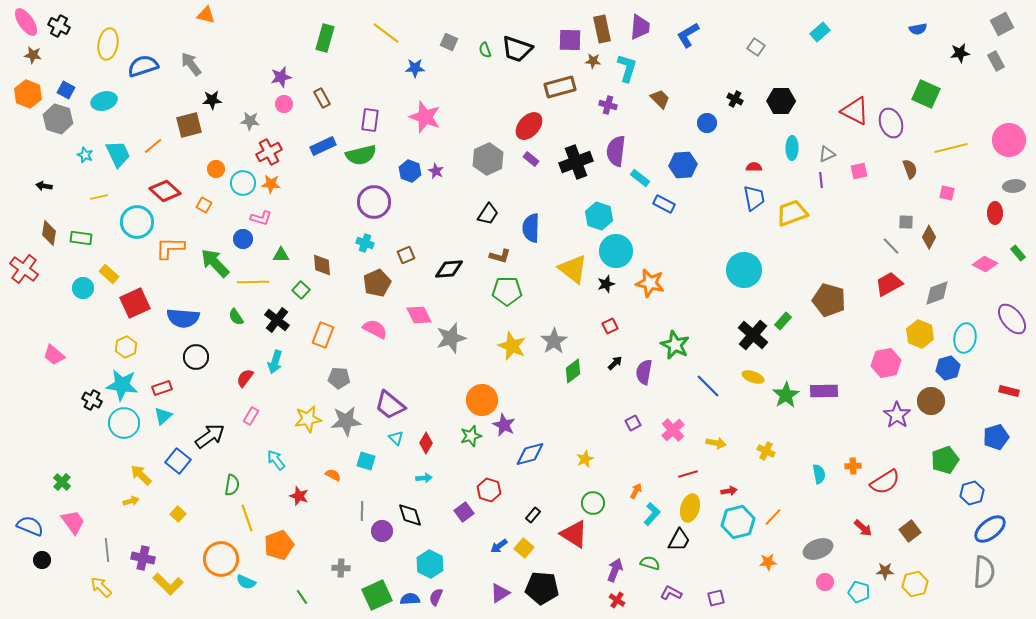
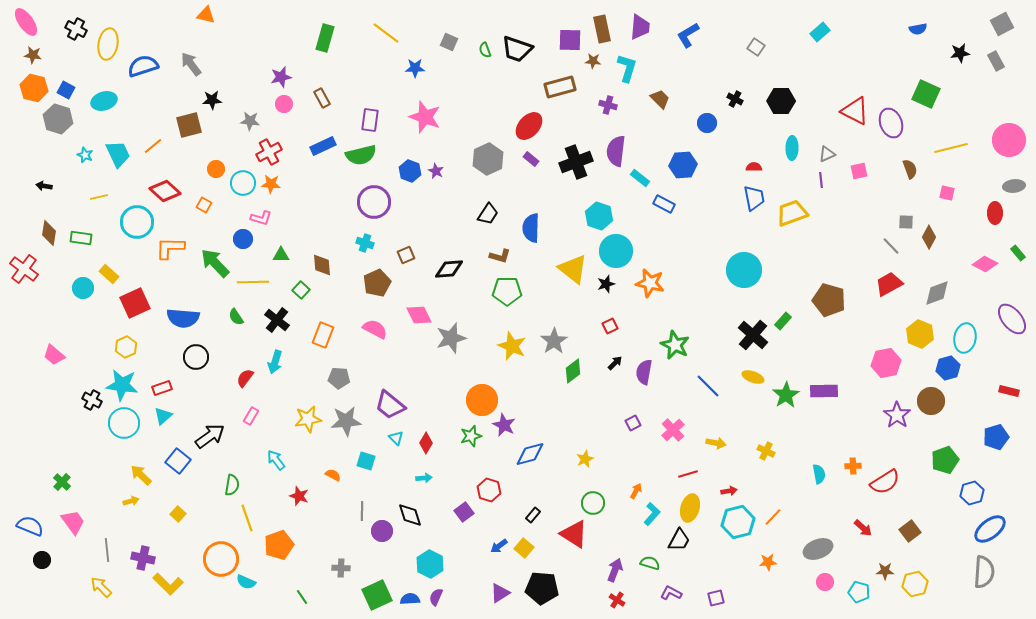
black cross at (59, 26): moved 17 px right, 3 px down
orange hexagon at (28, 94): moved 6 px right, 6 px up; rotated 8 degrees counterclockwise
